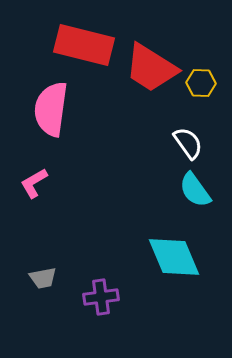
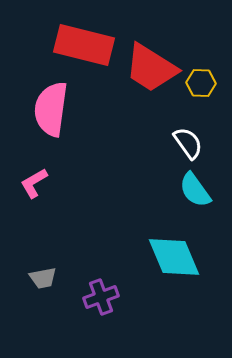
purple cross: rotated 12 degrees counterclockwise
